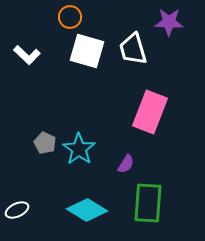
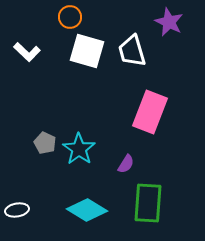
purple star: rotated 24 degrees clockwise
white trapezoid: moved 1 px left, 2 px down
white L-shape: moved 3 px up
white ellipse: rotated 15 degrees clockwise
